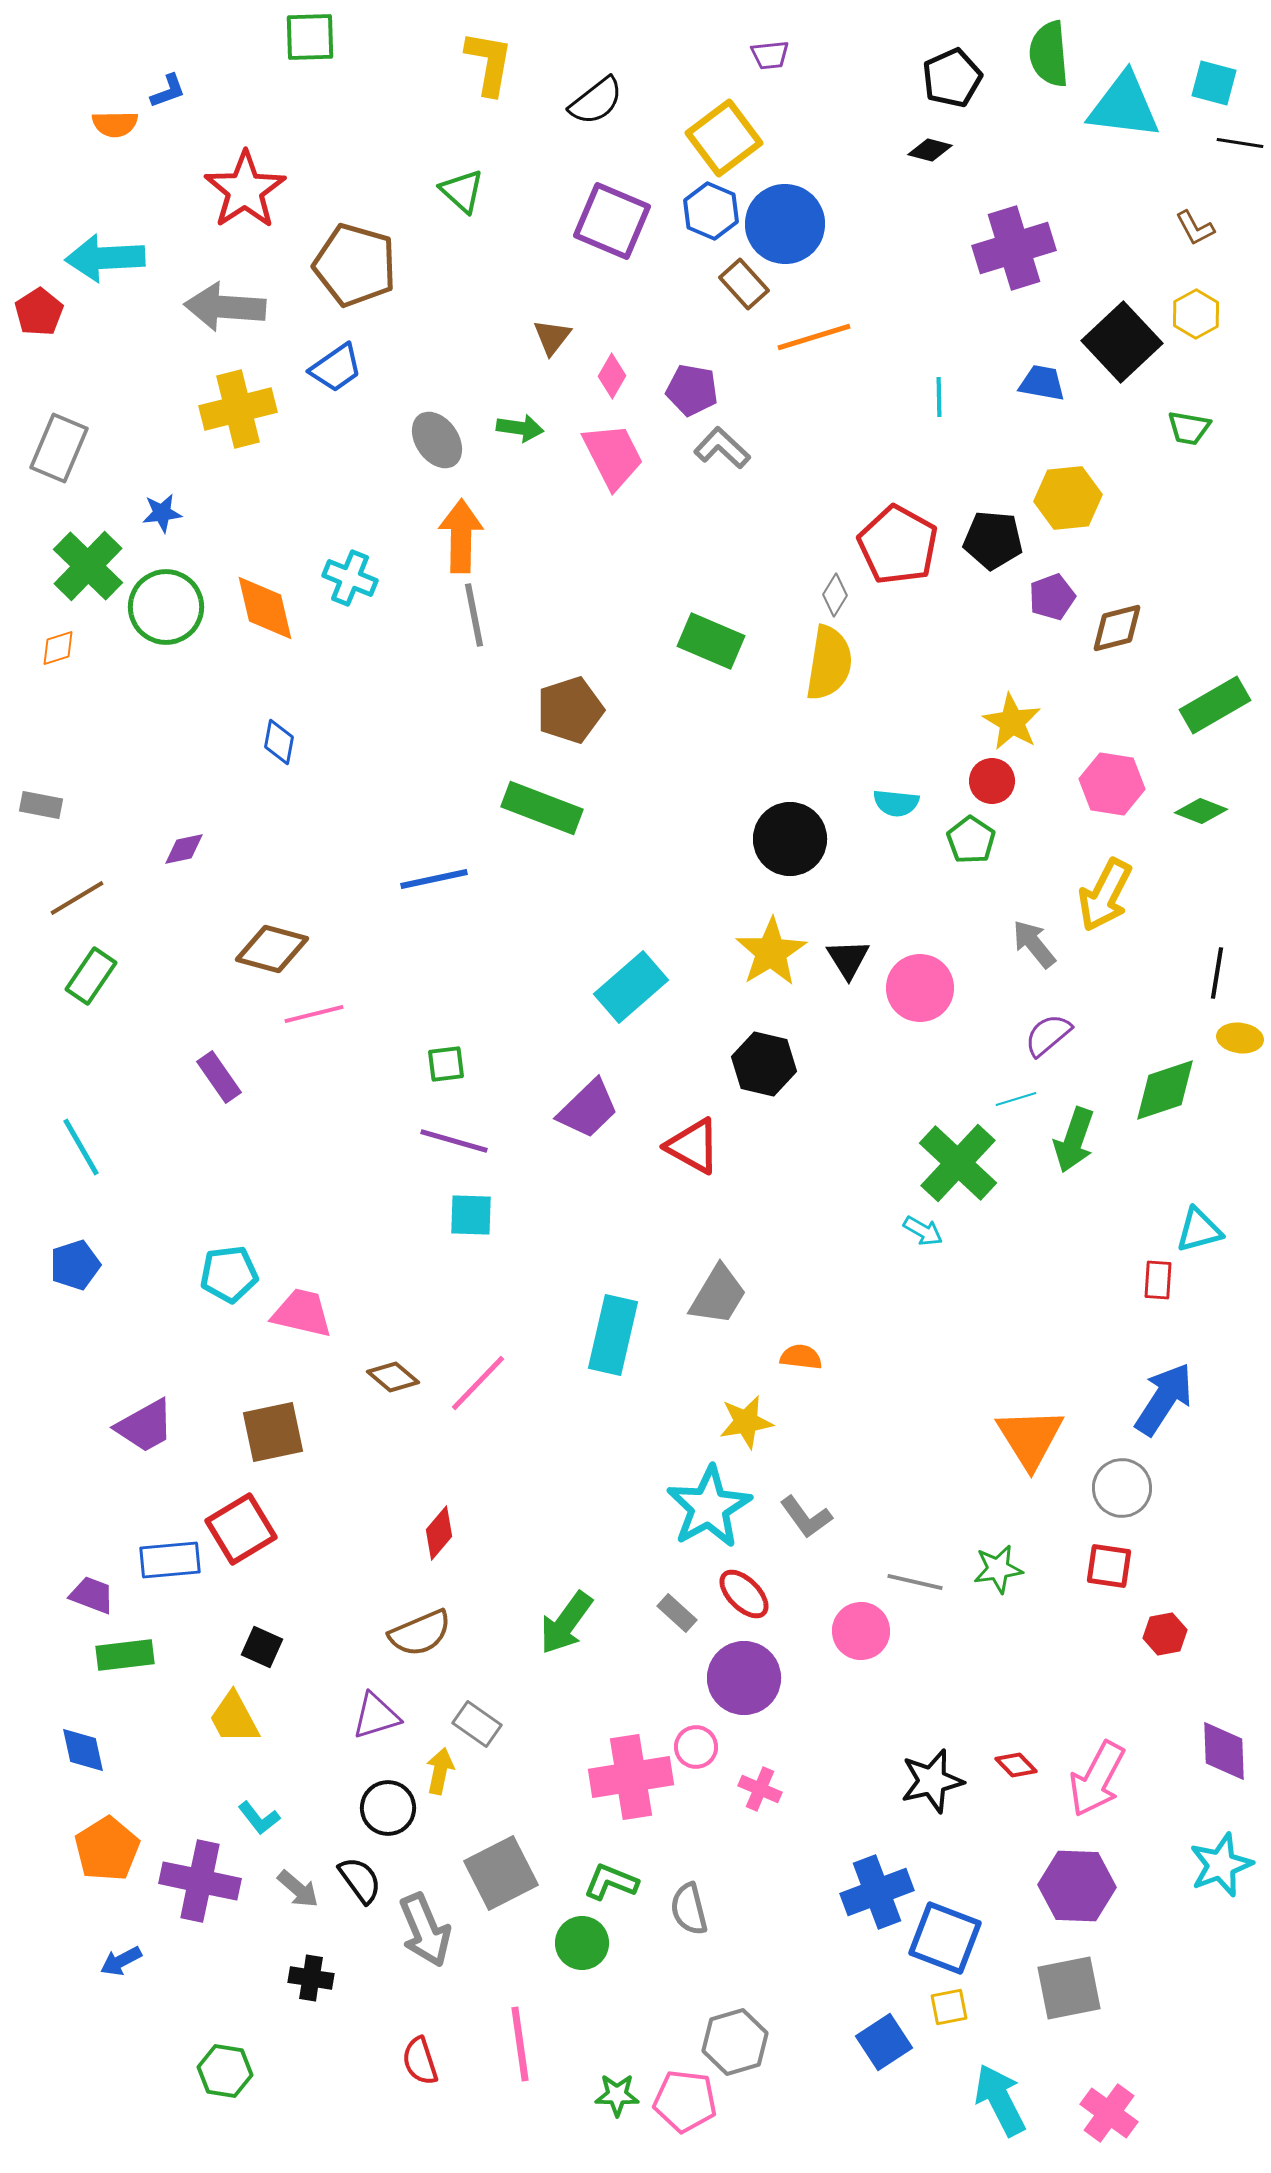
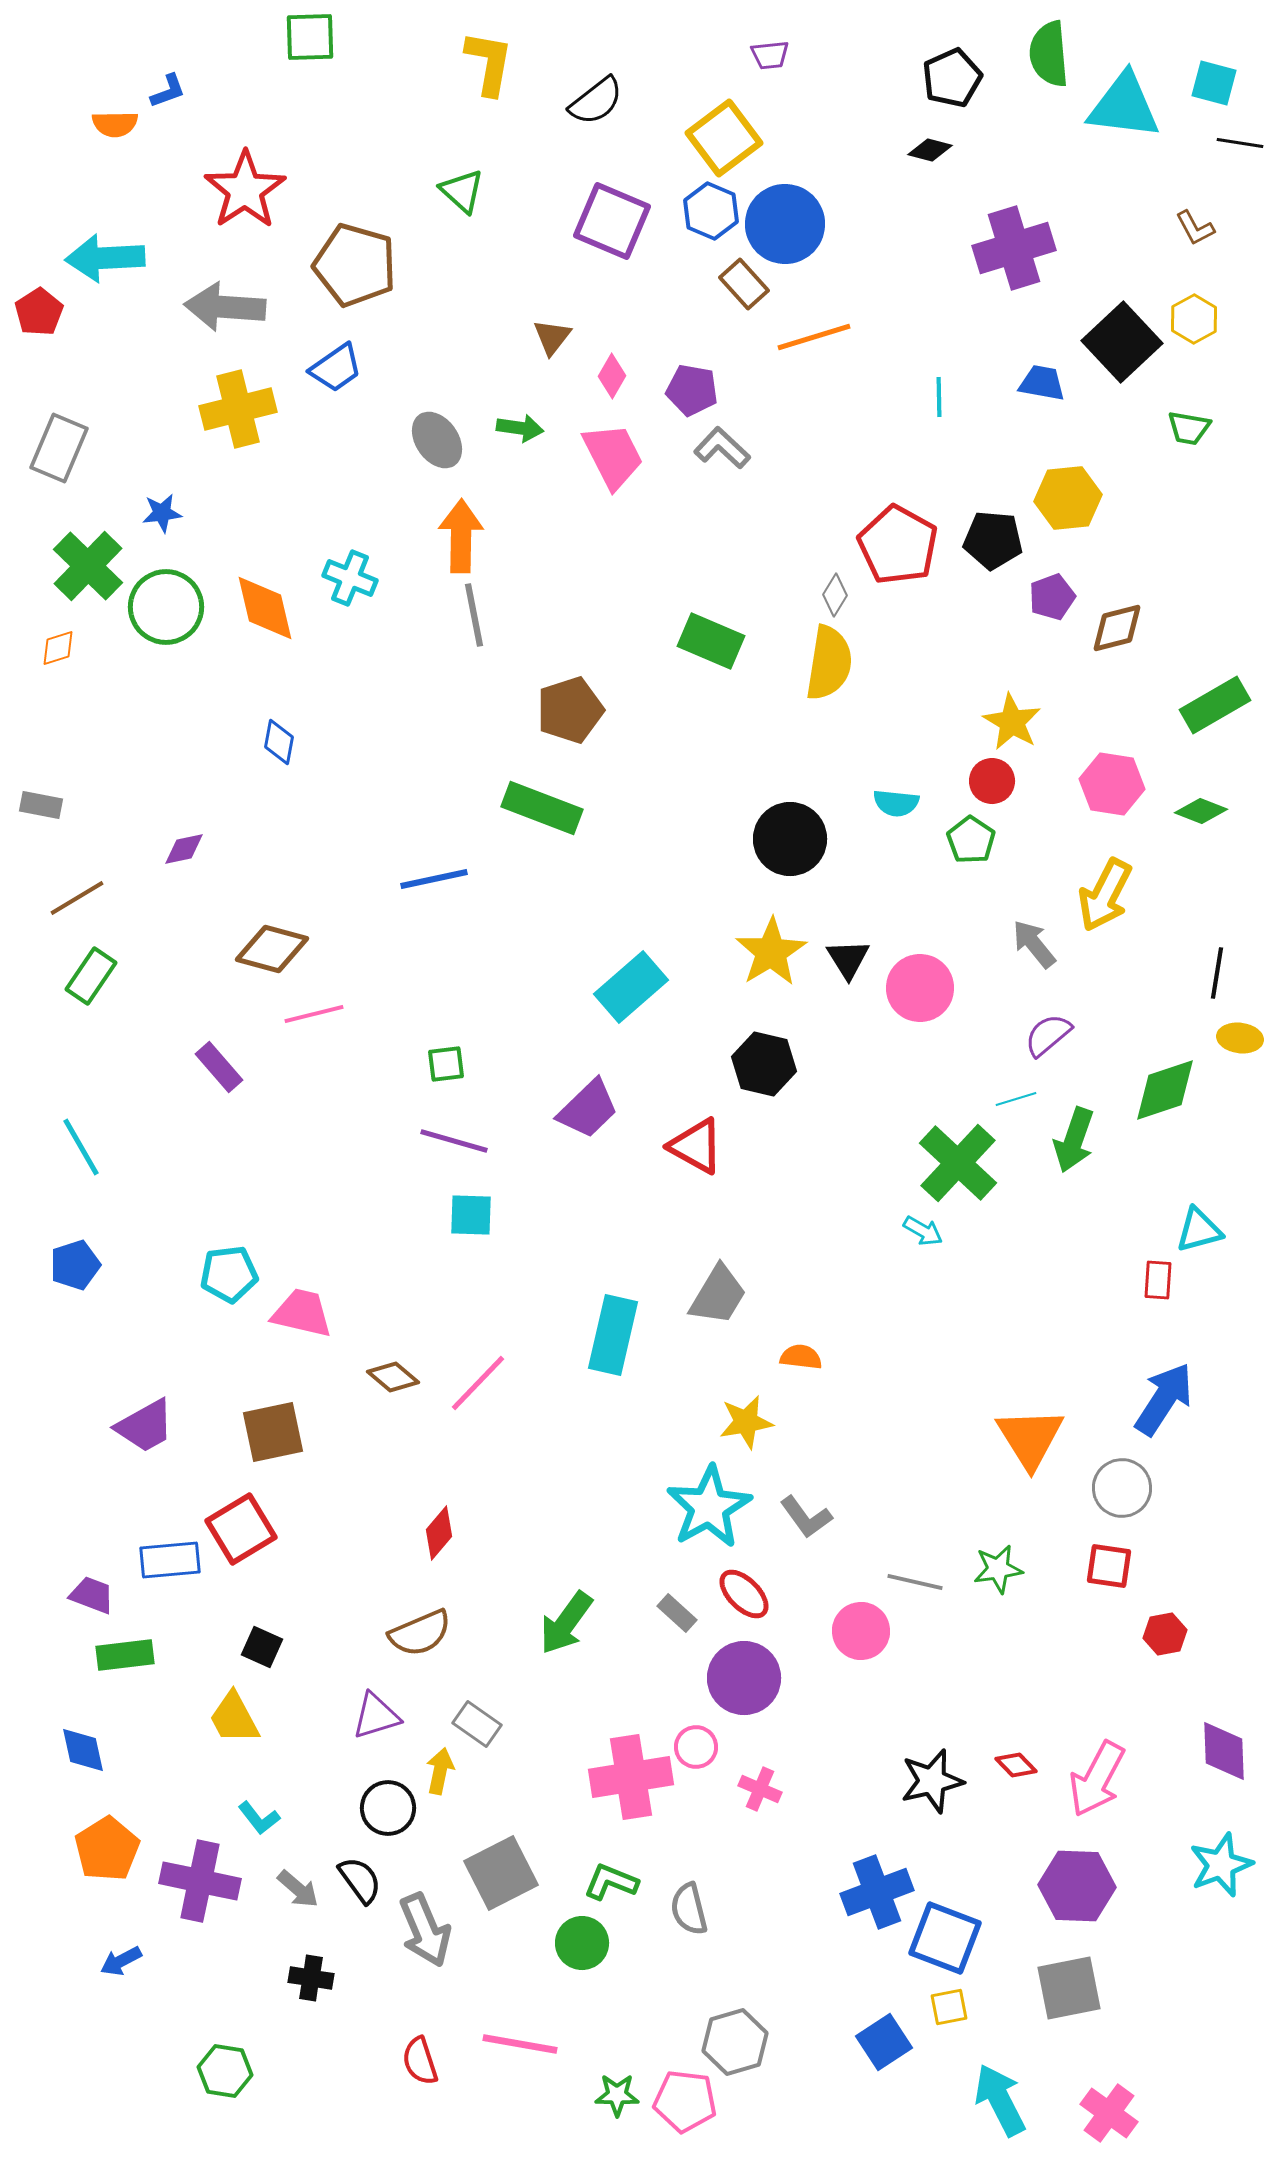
yellow hexagon at (1196, 314): moved 2 px left, 5 px down
purple rectangle at (219, 1077): moved 10 px up; rotated 6 degrees counterclockwise
red triangle at (693, 1146): moved 3 px right
pink line at (520, 2044): rotated 72 degrees counterclockwise
